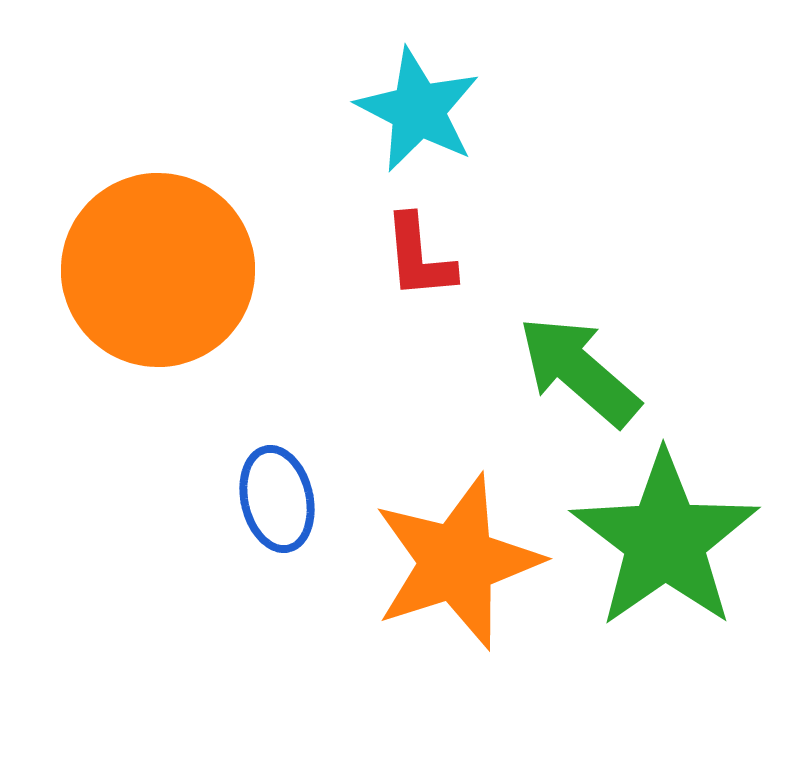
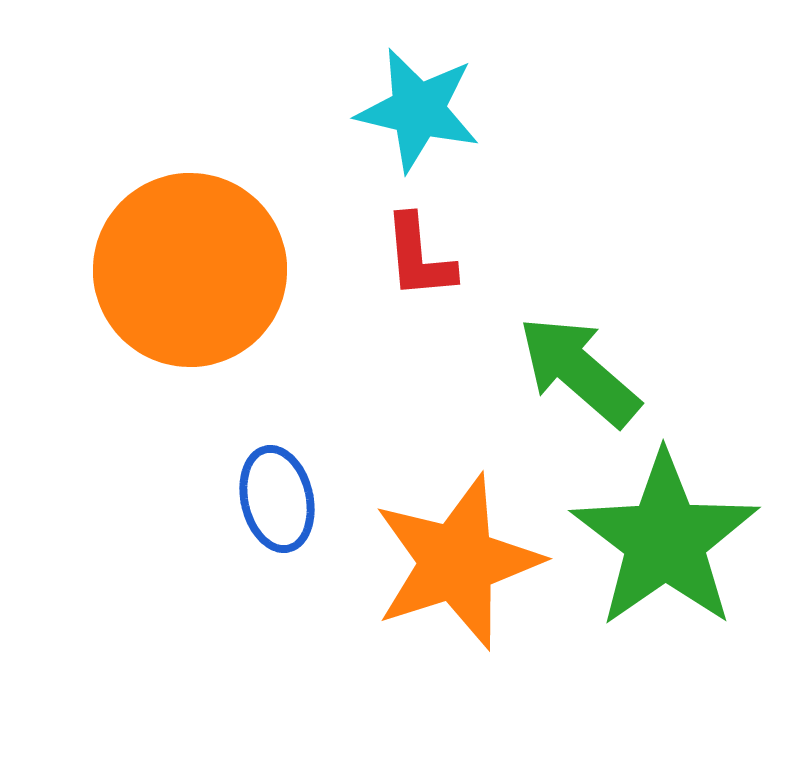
cyan star: rotated 14 degrees counterclockwise
orange circle: moved 32 px right
